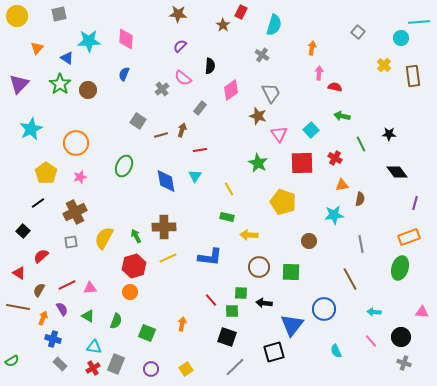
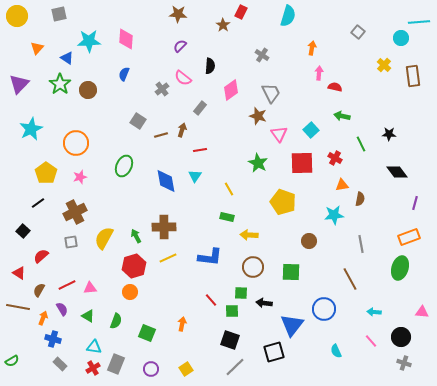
cyan semicircle at (274, 25): moved 14 px right, 9 px up
brown circle at (259, 267): moved 6 px left
black square at (227, 337): moved 3 px right, 3 px down
